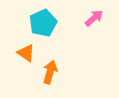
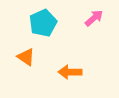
orange triangle: moved 4 px down
orange arrow: moved 20 px right; rotated 105 degrees counterclockwise
